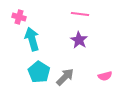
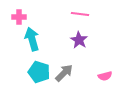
pink cross: rotated 16 degrees counterclockwise
cyan pentagon: rotated 15 degrees counterclockwise
gray arrow: moved 1 px left, 4 px up
